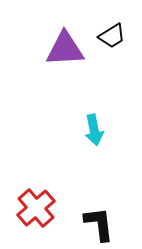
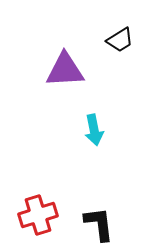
black trapezoid: moved 8 px right, 4 px down
purple triangle: moved 21 px down
red cross: moved 2 px right, 7 px down; rotated 24 degrees clockwise
